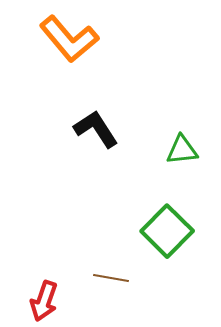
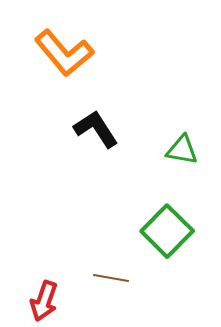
orange L-shape: moved 5 px left, 14 px down
green triangle: rotated 16 degrees clockwise
